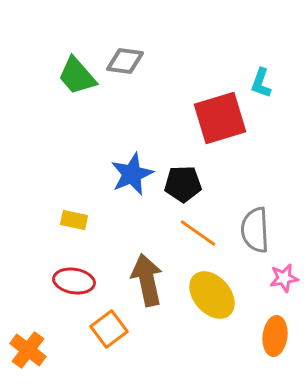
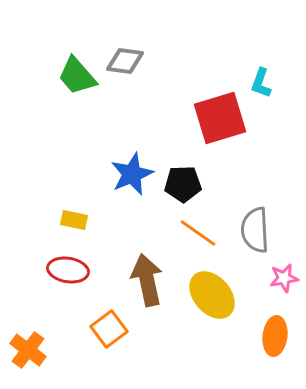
red ellipse: moved 6 px left, 11 px up
